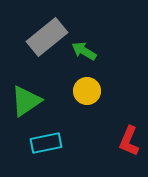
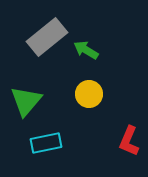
green arrow: moved 2 px right, 1 px up
yellow circle: moved 2 px right, 3 px down
green triangle: rotated 16 degrees counterclockwise
